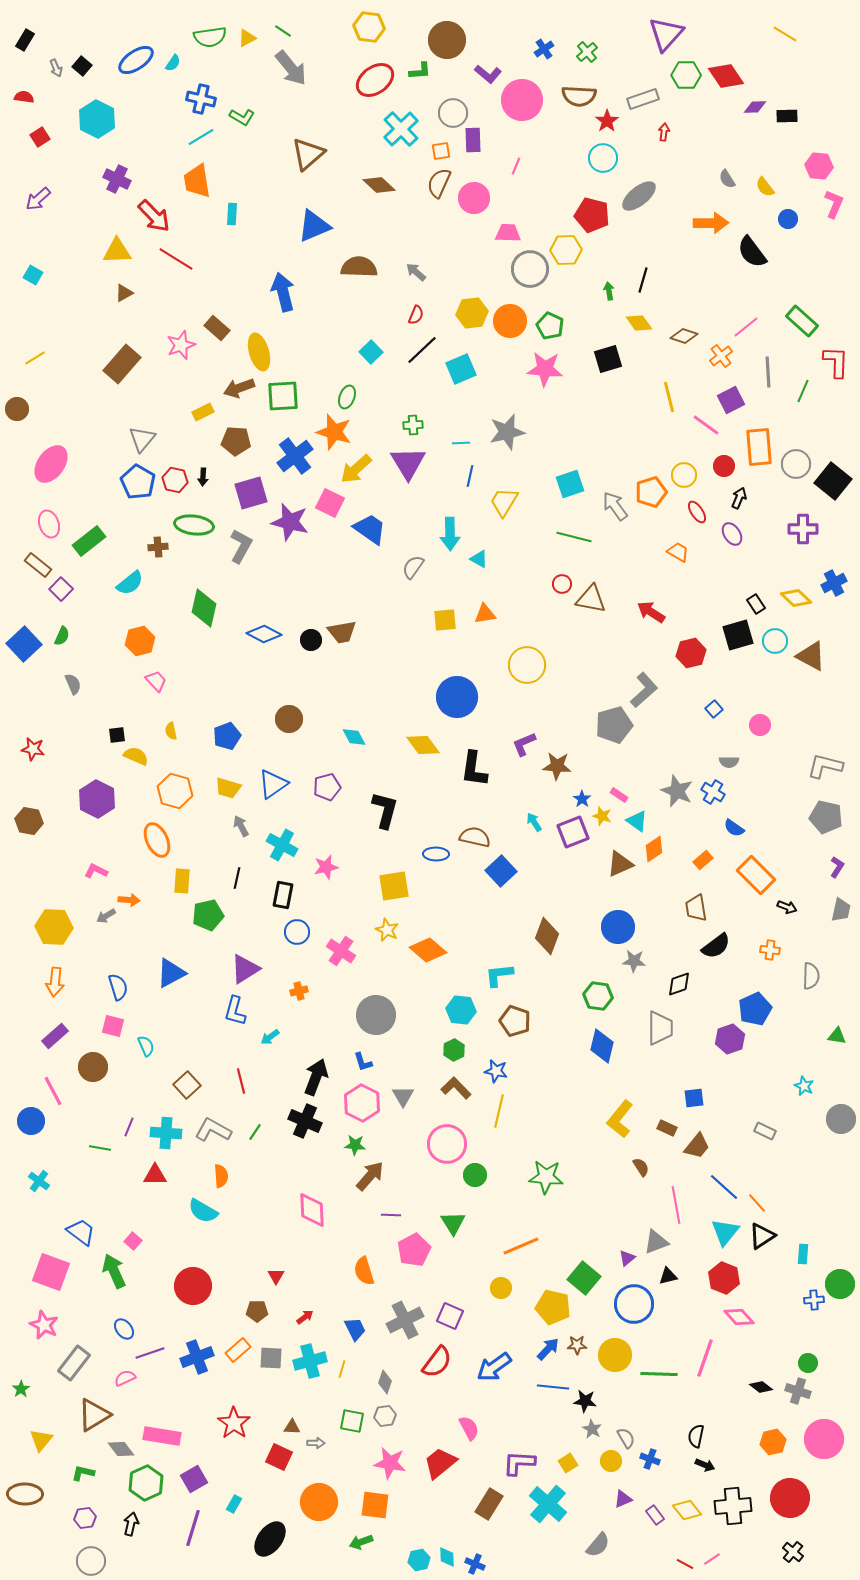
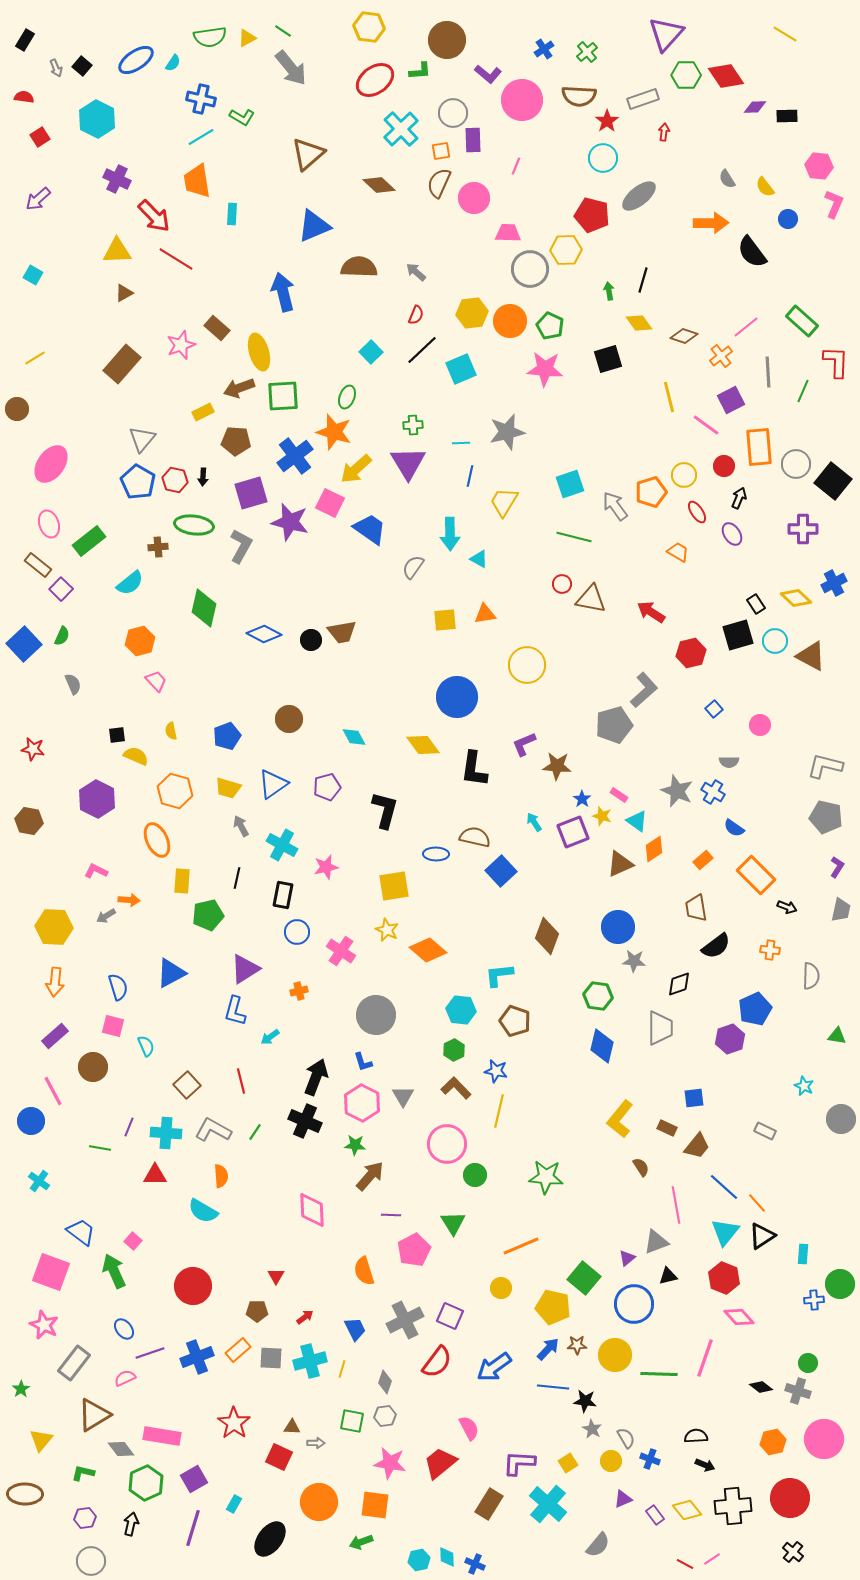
black semicircle at (696, 1436): rotated 75 degrees clockwise
